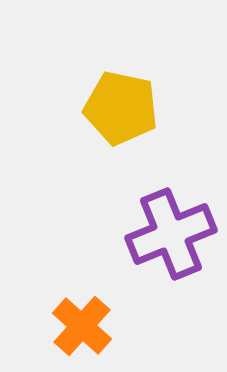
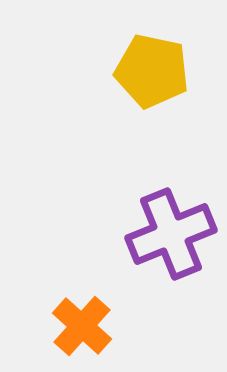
yellow pentagon: moved 31 px right, 37 px up
